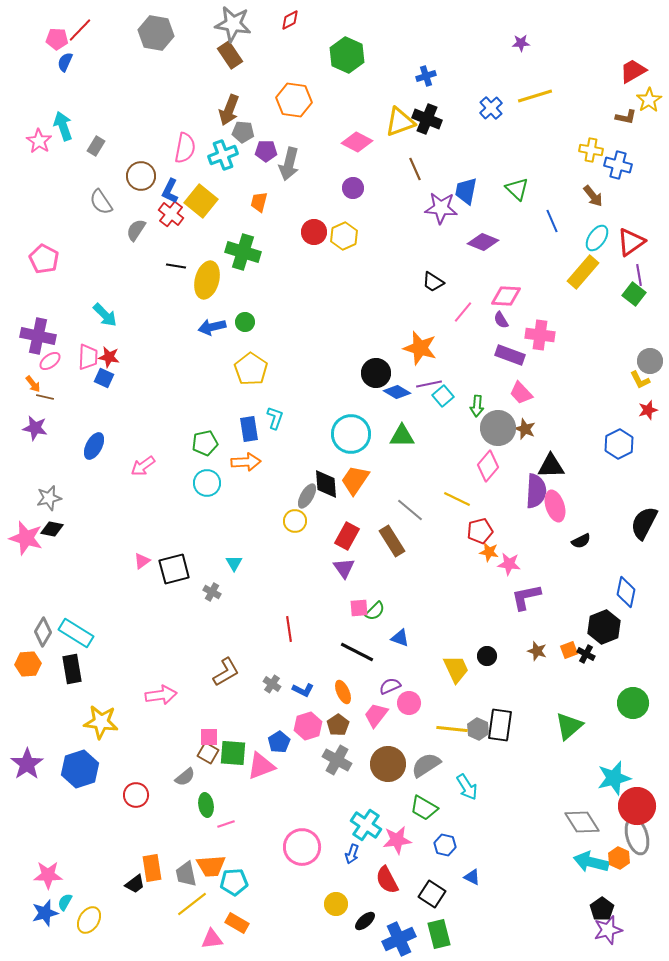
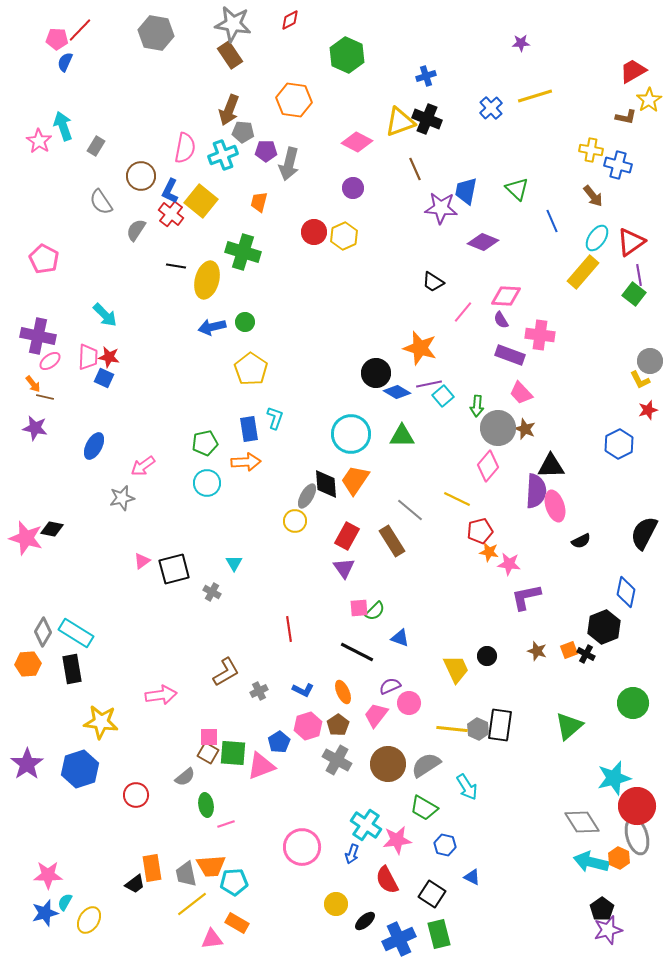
gray star at (49, 498): moved 73 px right
black semicircle at (644, 523): moved 10 px down
gray cross at (272, 684): moved 13 px left, 7 px down; rotated 30 degrees clockwise
